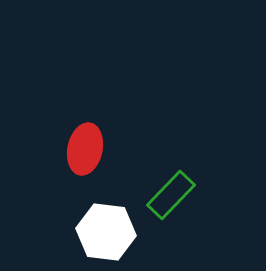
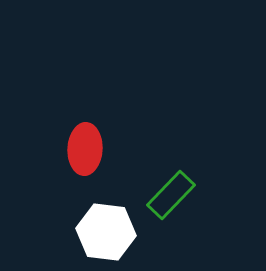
red ellipse: rotated 9 degrees counterclockwise
